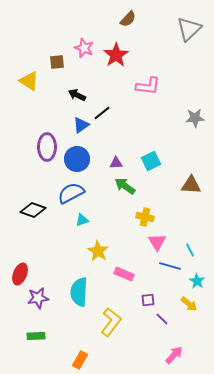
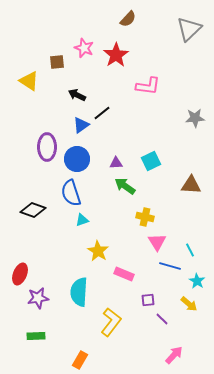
blue semicircle: rotated 80 degrees counterclockwise
